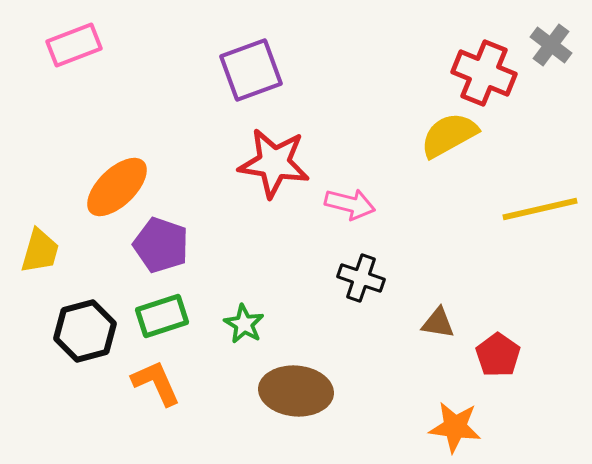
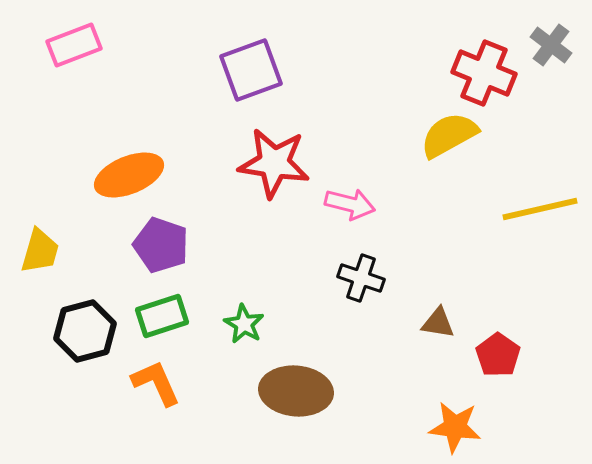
orange ellipse: moved 12 px right, 12 px up; rotated 22 degrees clockwise
